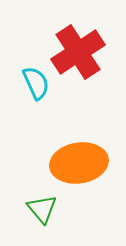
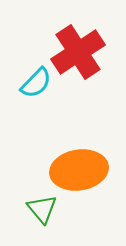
cyan semicircle: rotated 68 degrees clockwise
orange ellipse: moved 7 px down
